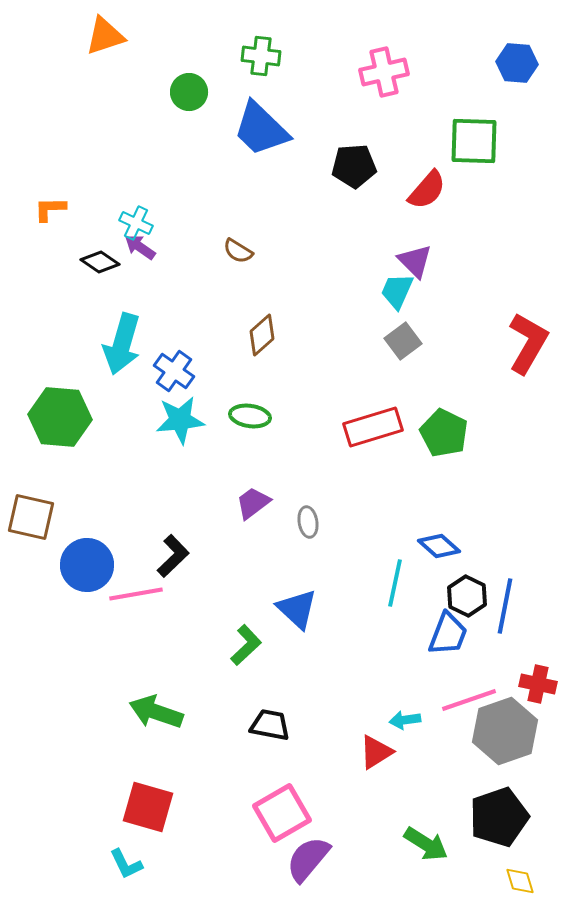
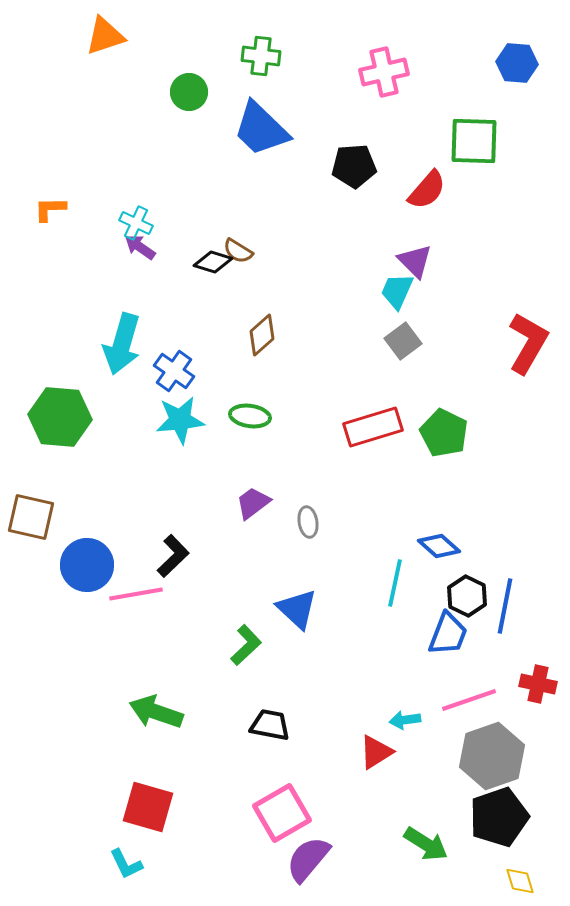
black diamond at (100, 262): moved 113 px right; rotated 18 degrees counterclockwise
gray hexagon at (505, 731): moved 13 px left, 25 px down
